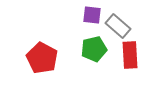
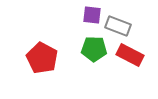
gray rectangle: rotated 20 degrees counterclockwise
green pentagon: rotated 15 degrees clockwise
red rectangle: rotated 60 degrees counterclockwise
